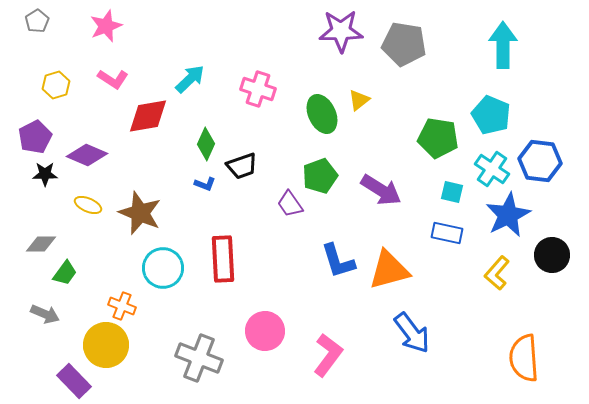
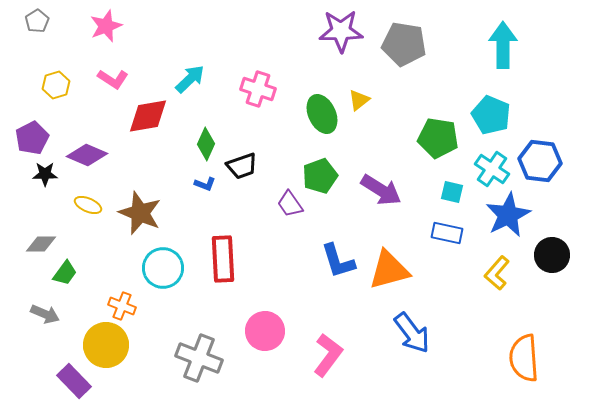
purple pentagon at (35, 137): moved 3 px left, 1 px down
